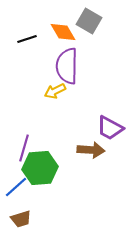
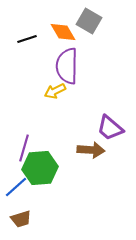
purple trapezoid: rotated 12 degrees clockwise
